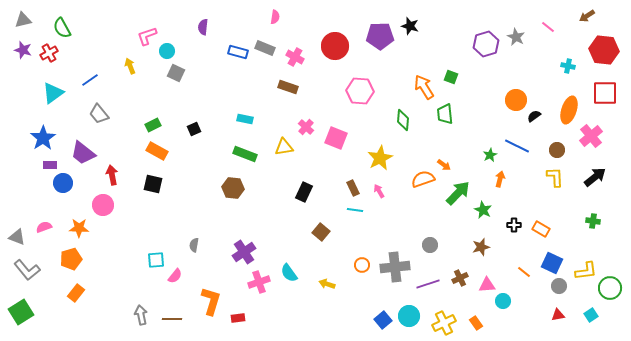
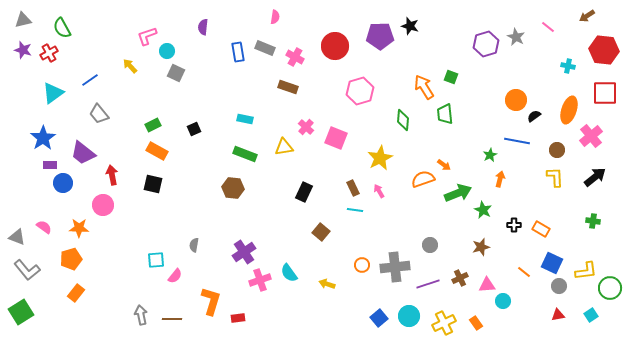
blue rectangle at (238, 52): rotated 66 degrees clockwise
yellow arrow at (130, 66): rotated 21 degrees counterclockwise
pink hexagon at (360, 91): rotated 20 degrees counterclockwise
blue line at (517, 146): moved 5 px up; rotated 15 degrees counterclockwise
green arrow at (458, 193): rotated 24 degrees clockwise
pink semicircle at (44, 227): rotated 56 degrees clockwise
pink cross at (259, 282): moved 1 px right, 2 px up
blue square at (383, 320): moved 4 px left, 2 px up
